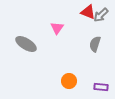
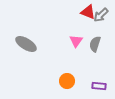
pink triangle: moved 19 px right, 13 px down
orange circle: moved 2 px left
purple rectangle: moved 2 px left, 1 px up
